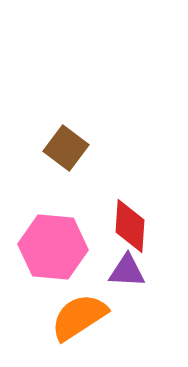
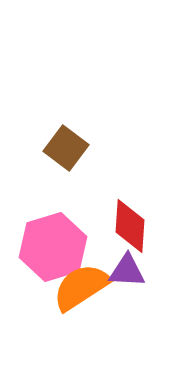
pink hexagon: rotated 22 degrees counterclockwise
orange semicircle: moved 2 px right, 30 px up
